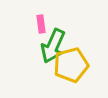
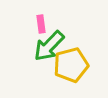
green arrow: moved 4 px left; rotated 20 degrees clockwise
